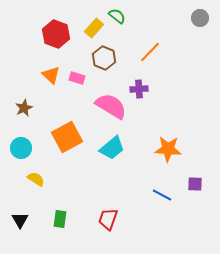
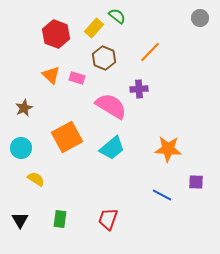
purple square: moved 1 px right, 2 px up
